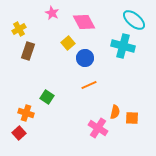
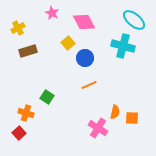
yellow cross: moved 1 px left, 1 px up
brown rectangle: rotated 54 degrees clockwise
